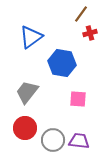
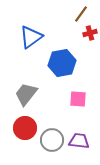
blue hexagon: rotated 20 degrees counterclockwise
gray trapezoid: moved 1 px left, 2 px down
gray circle: moved 1 px left
